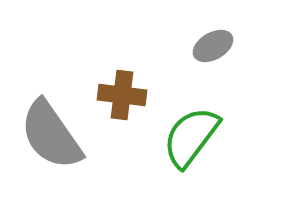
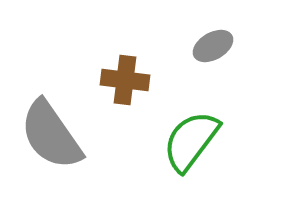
brown cross: moved 3 px right, 15 px up
green semicircle: moved 4 px down
